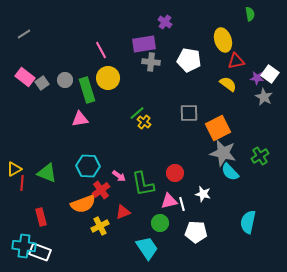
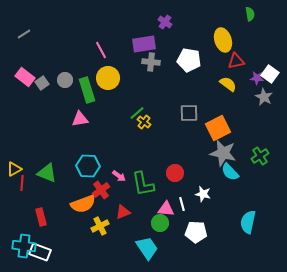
pink triangle at (169, 201): moved 3 px left, 8 px down; rotated 18 degrees clockwise
